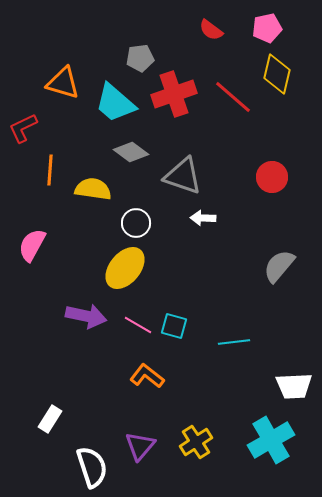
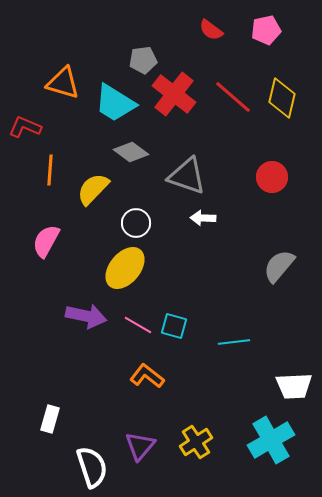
pink pentagon: moved 1 px left, 2 px down
gray pentagon: moved 3 px right, 2 px down
yellow diamond: moved 5 px right, 24 px down
red cross: rotated 33 degrees counterclockwise
cyan trapezoid: rotated 9 degrees counterclockwise
red L-shape: moved 2 px right, 1 px up; rotated 48 degrees clockwise
gray triangle: moved 4 px right
yellow semicircle: rotated 54 degrees counterclockwise
pink semicircle: moved 14 px right, 4 px up
white rectangle: rotated 16 degrees counterclockwise
